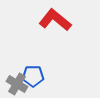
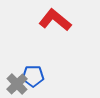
gray cross: rotated 15 degrees clockwise
